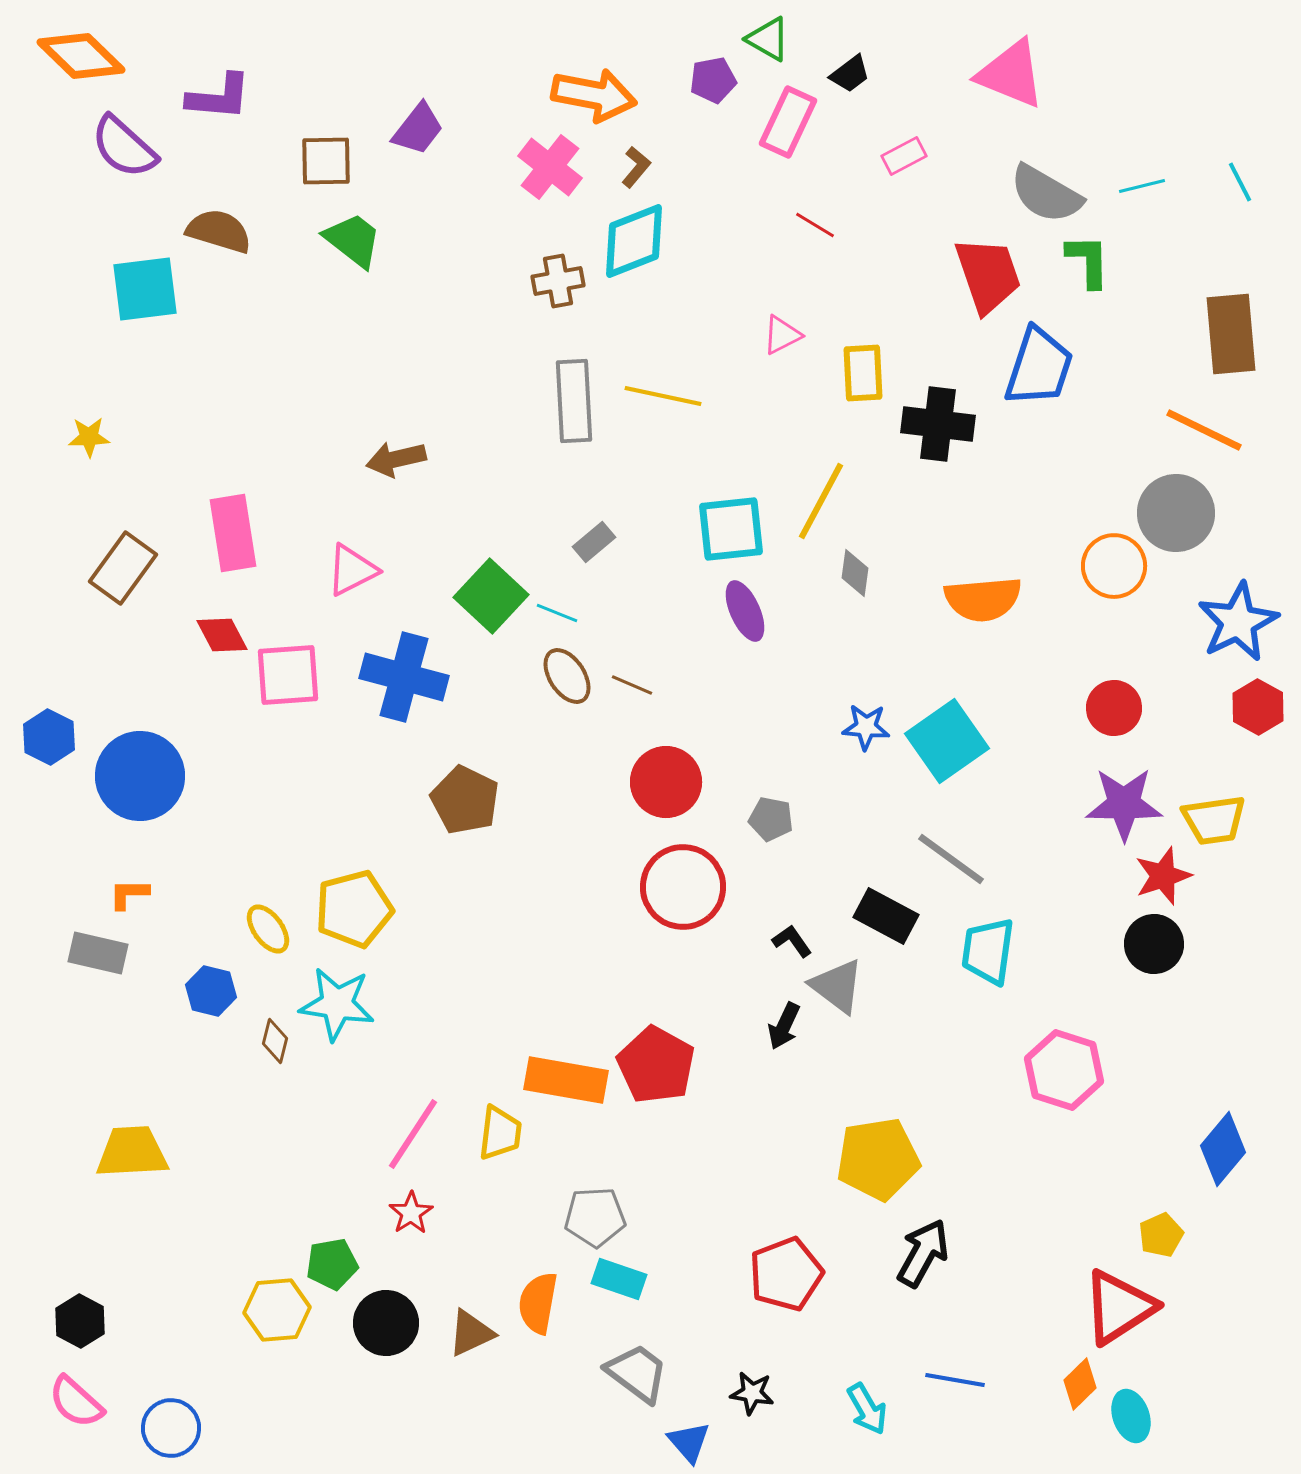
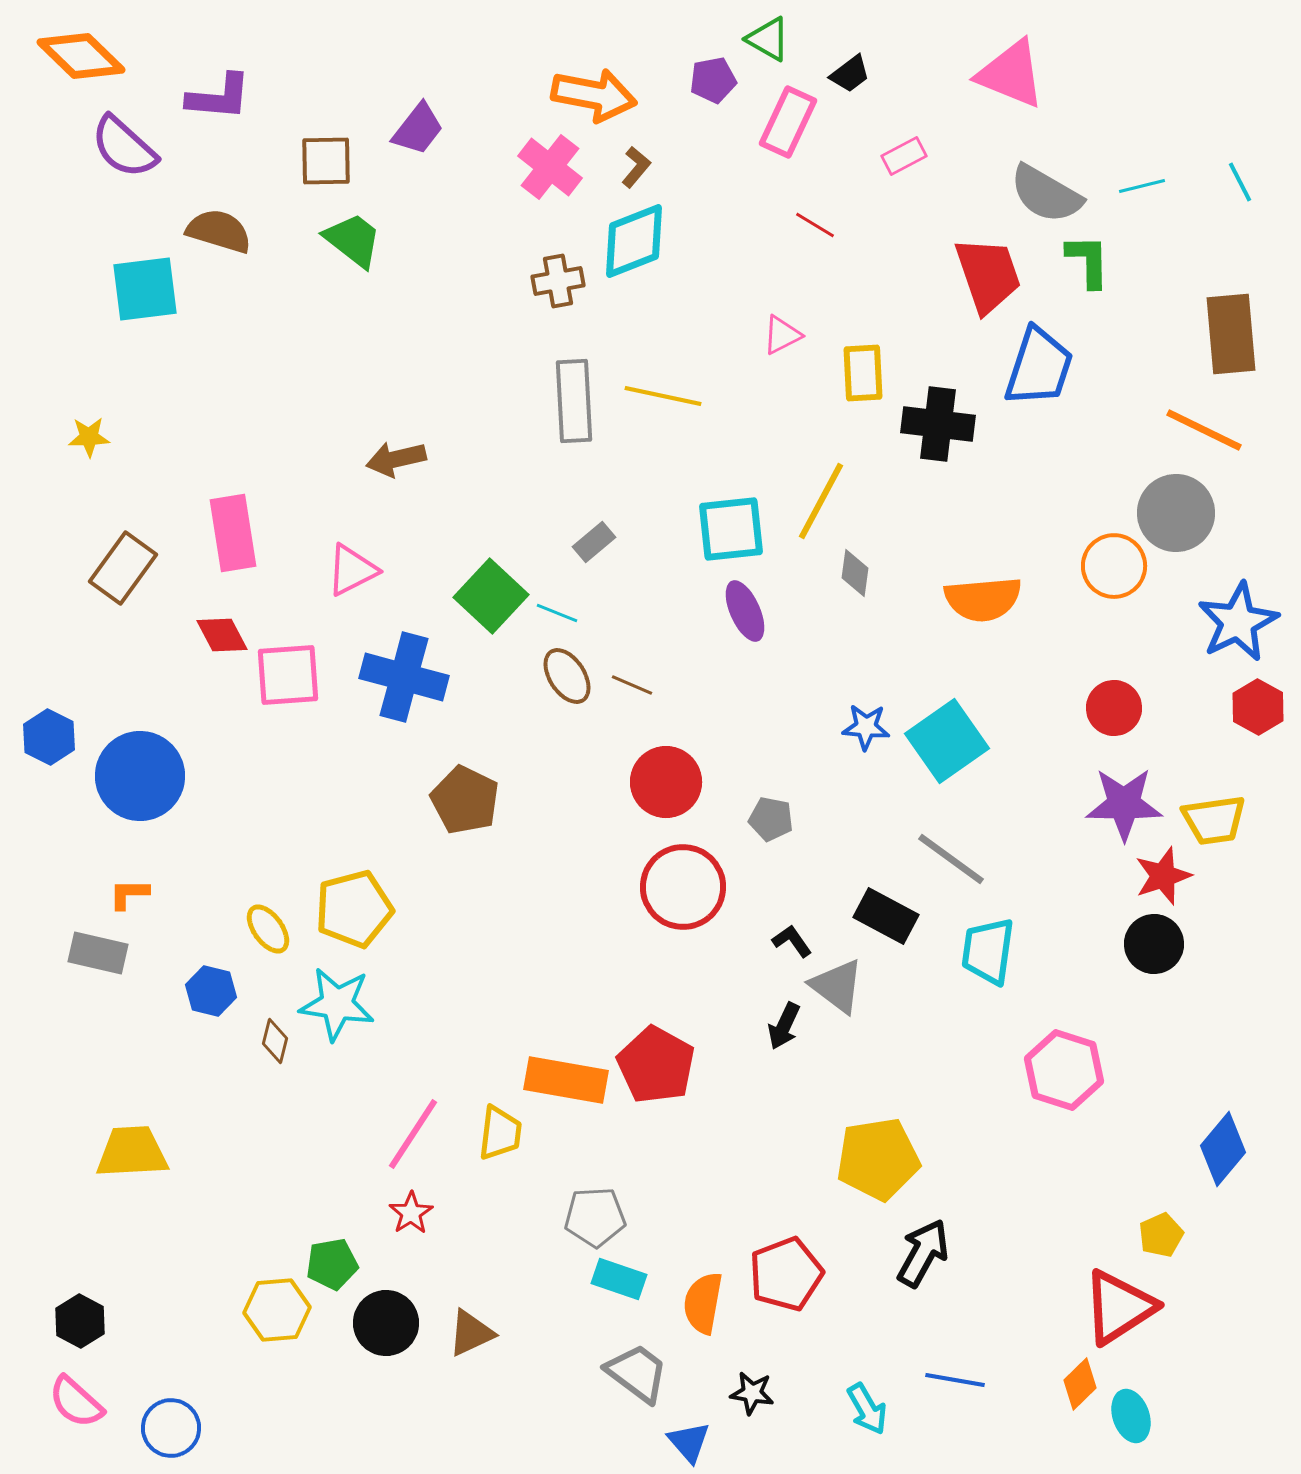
orange semicircle at (538, 1303): moved 165 px right
